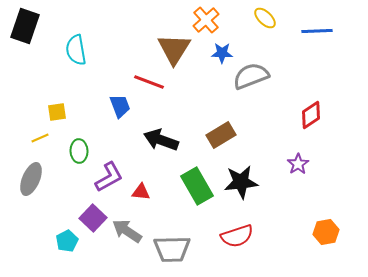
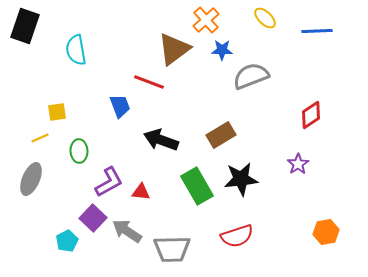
brown triangle: rotated 21 degrees clockwise
blue star: moved 3 px up
purple L-shape: moved 5 px down
black star: moved 3 px up
